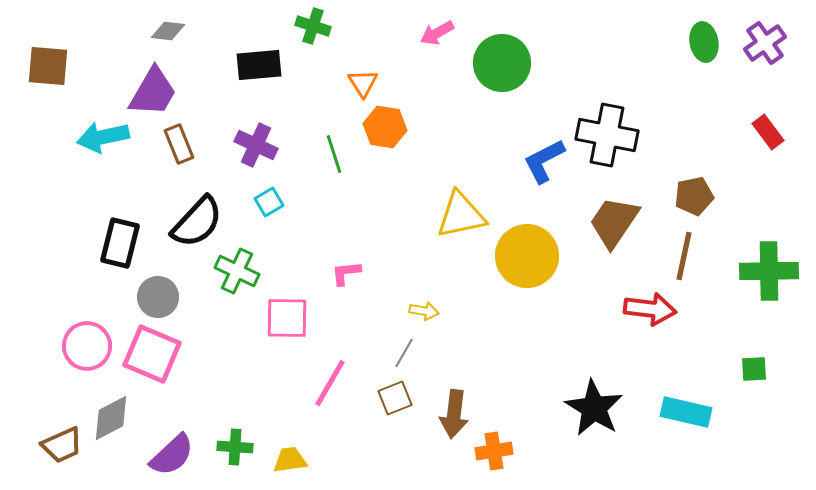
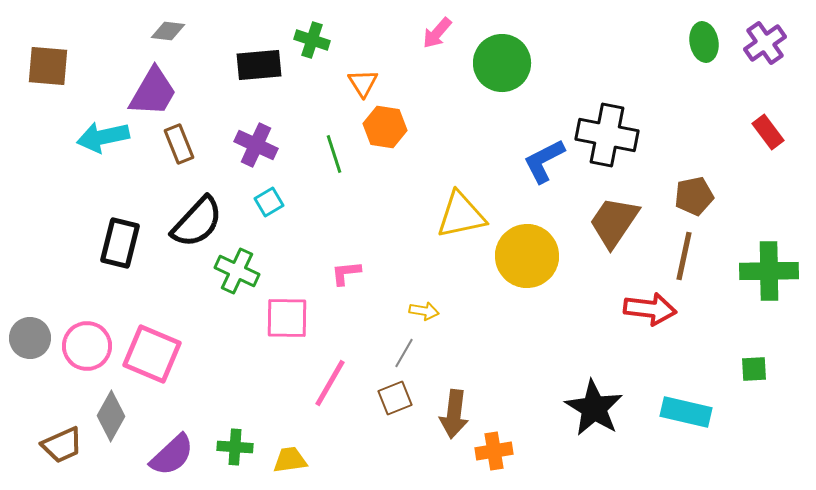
green cross at (313, 26): moved 1 px left, 14 px down
pink arrow at (437, 33): rotated 20 degrees counterclockwise
gray circle at (158, 297): moved 128 px left, 41 px down
gray diamond at (111, 418): moved 2 px up; rotated 33 degrees counterclockwise
